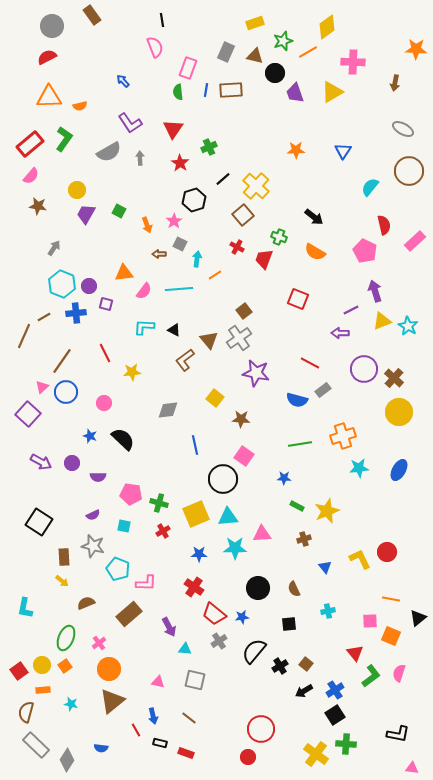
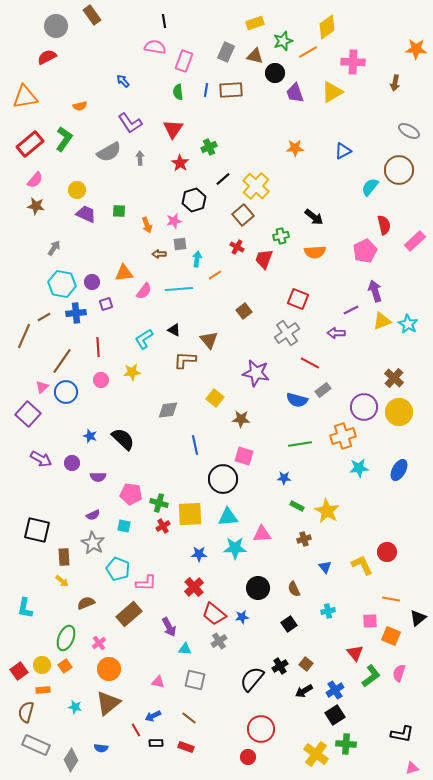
black line at (162, 20): moved 2 px right, 1 px down
gray circle at (52, 26): moved 4 px right
pink semicircle at (155, 47): rotated 60 degrees counterclockwise
pink rectangle at (188, 68): moved 4 px left, 7 px up
orange triangle at (49, 97): moved 24 px left; rotated 8 degrees counterclockwise
gray ellipse at (403, 129): moved 6 px right, 2 px down
orange star at (296, 150): moved 1 px left, 2 px up
blue triangle at (343, 151): rotated 30 degrees clockwise
brown circle at (409, 171): moved 10 px left, 1 px up
pink semicircle at (31, 176): moved 4 px right, 4 px down
brown star at (38, 206): moved 2 px left
green square at (119, 211): rotated 24 degrees counterclockwise
purple trapezoid at (86, 214): rotated 85 degrees clockwise
pink star at (174, 221): rotated 21 degrees clockwise
green cross at (279, 237): moved 2 px right, 1 px up; rotated 35 degrees counterclockwise
gray square at (180, 244): rotated 32 degrees counterclockwise
pink pentagon at (365, 251): rotated 20 degrees clockwise
orange semicircle at (315, 252): rotated 35 degrees counterclockwise
cyan hexagon at (62, 284): rotated 12 degrees counterclockwise
purple circle at (89, 286): moved 3 px right, 4 px up
purple square at (106, 304): rotated 32 degrees counterclockwise
cyan star at (408, 326): moved 2 px up
cyan L-shape at (144, 327): moved 12 px down; rotated 35 degrees counterclockwise
purple arrow at (340, 333): moved 4 px left
gray cross at (239, 338): moved 48 px right, 5 px up
red line at (105, 353): moved 7 px left, 6 px up; rotated 24 degrees clockwise
brown L-shape at (185, 360): rotated 40 degrees clockwise
purple circle at (364, 369): moved 38 px down
pink circle at (104, 403): moved 3 px left, 23 px up
pink square at (244, 456): rotated 18 degrees counterclockwise
purple arrow at (41, 462): moved 3 px up
yellow star at (327, 511): rotated 20 degrees counterclockwise
yellow square at (196, 514): moved 6 px left; rotated 20 degrees clockwise
black square at (39, 522): moved 2 px left, 8 px down; rotated 20 degrees counterclockwise
red cross at (163, 531): moved 5 px up
gray star at (93, 546): moved 3 px up; rotated 15 degrees clockwise
yellow L-shape at (360, 559): moved 2 px right, 6 px down
red cross at (194, 587): rotated 12 degrees clockwise
black square at (289, 624): rotated 28 degrees counterclockwise
black semicircle at (254, 651): moved 2 px left, 28 px down
brown triangle at (112, 701): moved 4 px left, 2 px down
cyan star at (71, 704): moved 4 px right, 3 px down
blue arrow at (153, 716): rotated 77 degrees clockwise
black L-shape at (398, 734): moved 4 px right
black rectangle at (160, 743): moved 4 px left; rotated 16 degrees counterclockwise
gray rectangle at (36, 745): rotated 20 degrees counterclockwise
red rectangle at (186, 753): moved 6 px up
gray diamond at (67, 760): moved 4 px right
pink triangle at (412, 768): rotated 24 degrees counterclockwise
